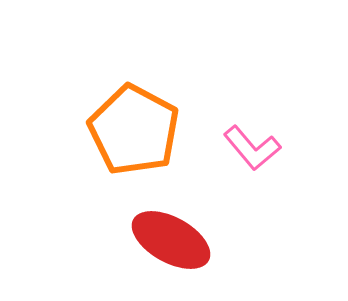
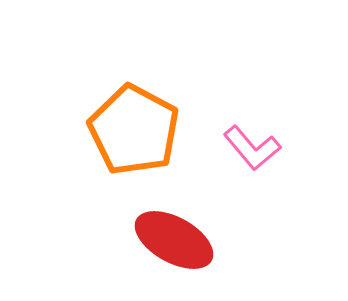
red ellipse: moved 3 px right
